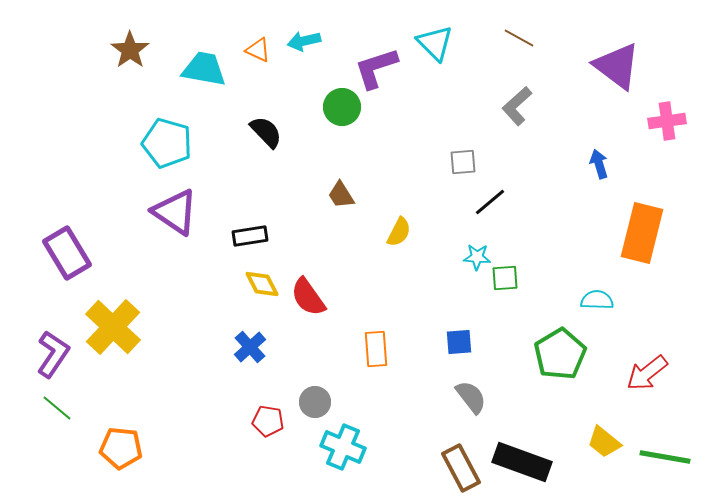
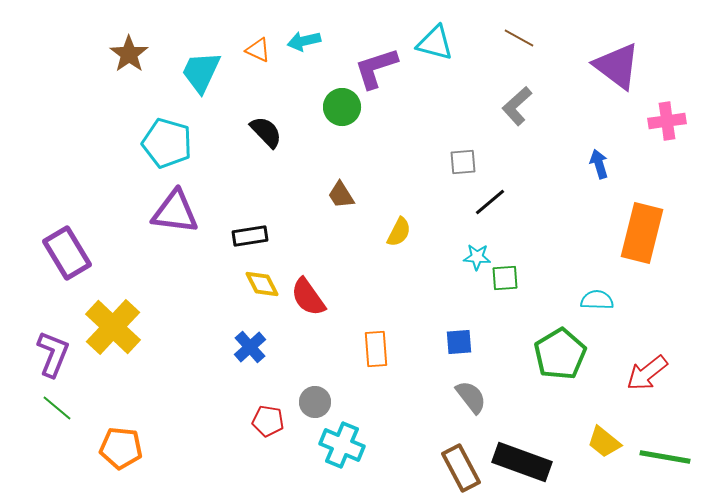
cyan triangle at (435, 43): rotated 30 degrees counterclockwise
brown star at (130, 50): moved 1 px left, 4 px down
cyan trapezoid at (204, 69): moved 3 px left, 3 px down; rotated 75 degrees counterclockwise
purple triangle at (175, 212): rotated 27 degrees counterclockwise
purple L-shape at (53, 354): rotated 12 degrees counterclockwise
cyan cross at (343, 447): moved 1 px left, 2 px up
